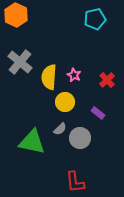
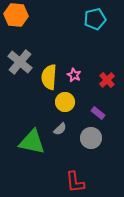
orange hexagon: rotated 20 degrees counterclockwise
gray circle: moved 11 px right
